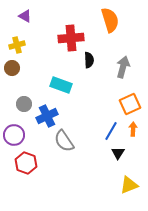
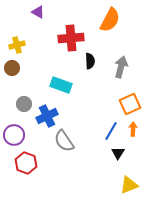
purple triangle: moved 13 px right, 4 px up
orange semicircle: rotated 45 degrees clockwise
black semicircle: moved 1 px right, 1 px down
gray arrow: moved 2 px left
